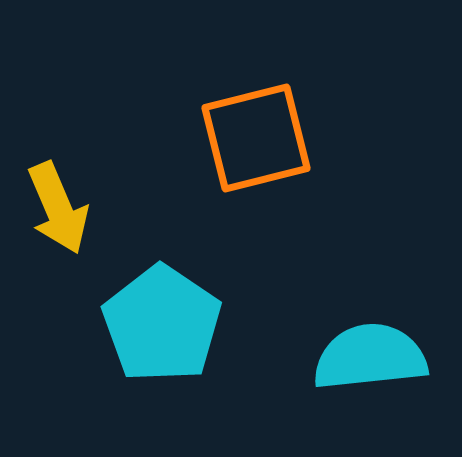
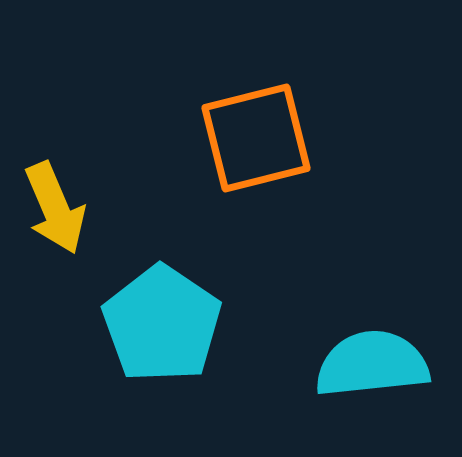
yellow arrow: moved 3 px left
cyan semicircle: moved 2 px right, 7 px down
